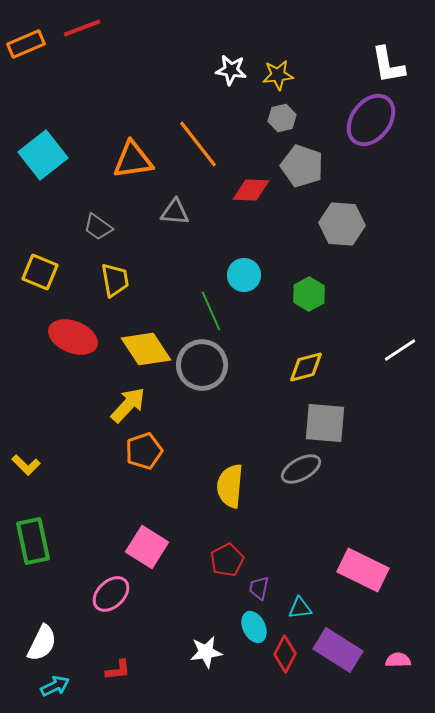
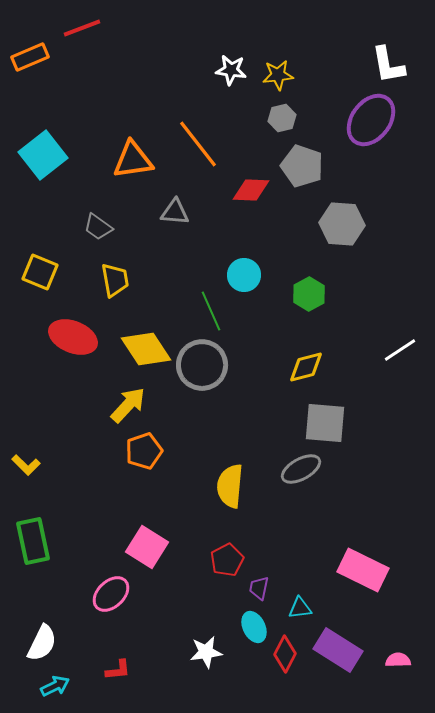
orange rectangle at (26, 44): moved 4 px right, 13 px down
